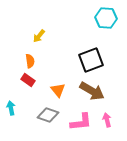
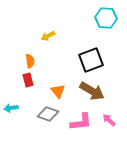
yellow arrow: moved 9 px right; rotated 24 degrees clockwise
red rectangle: rotated 40 degrees clockwise
orange triangle: moved 1 px down
cyan arrow: rotated 88 degrees counterclockwise
gray diamond: moved 1 px up
pink arrow: moved 2 px right; rotated 32 degrees counterclockwise
